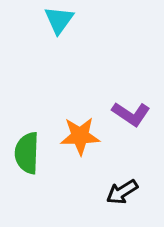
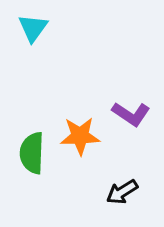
cyan triangle: moved 26 px left, 8 px down
green semicircle: moved 5 px right
